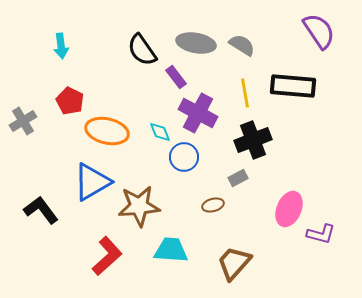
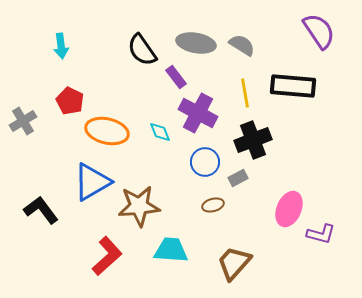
blue circle: moved 21 px right, 5 px down
